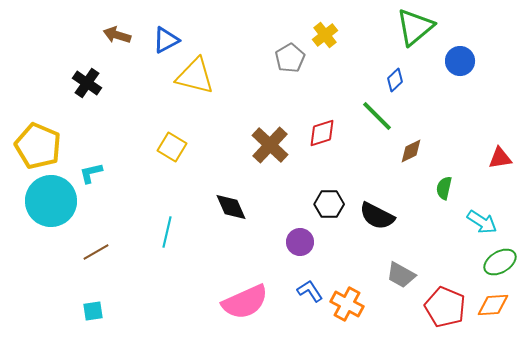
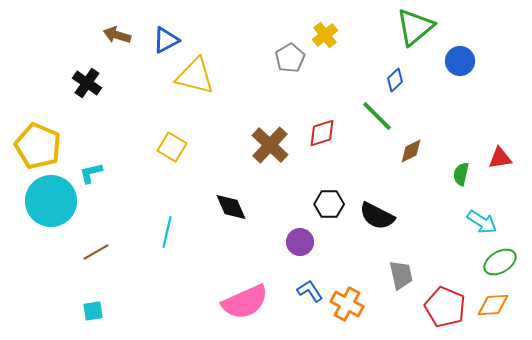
green semicircle: moved 17 px right, 14 px up
gray trapezoid: rotated 132 degrees counterclockwise
